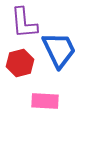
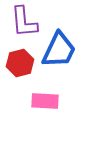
purple L-shape: moved 1 px up
blue trapezoid: rotated 51 degrees clockwise
